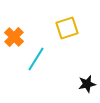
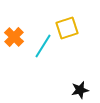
cyan line: moved 7 px right, 13 px up
black star: moved 7 px left, 6 px down
